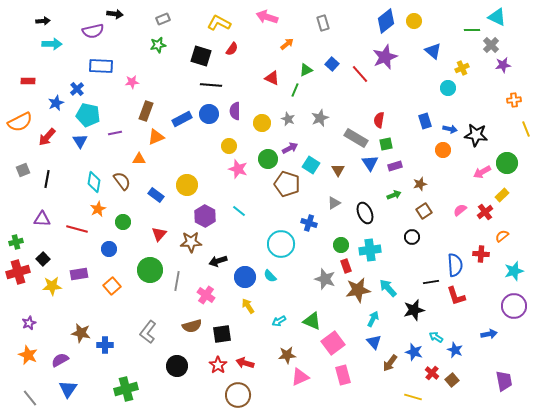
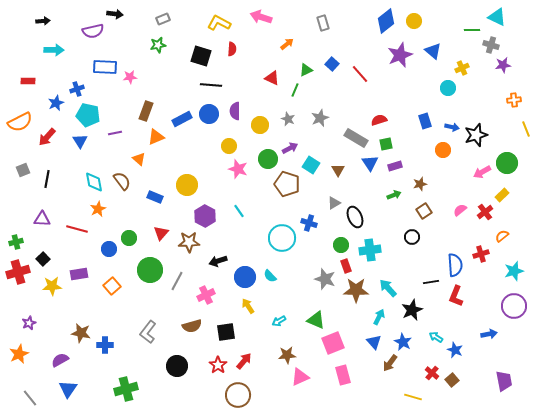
pink arrow at (267, 17): moved 6 px left
cyan arrow at (52, 44): moved 2 px right, 6 px down
gray cross at (491, 45): rotated 28 degrees counterclockwise
red semicircle at (232, 49): rotated 32 degrees counterclockwise
purple star at (385, 57): moved 15 px right, 2 px up
blue rectangle at (101, 66): moved 4 px right, 1 px down
pink star at (132, 82): moved 2 px left, 5 px up
blue cross at (77, 89): rotated 24 degrees clockwise
red semicircle at (379, 120): rotated 63 degrees clockwise
yellow circle at (262, 123): moved 2 px left, 2 px down
blue arrow at (450, 129): moved 2 px right, 2 px up
black star at (476, 135): rotated 25 degrees counterclockwise
orange triangle at (139, 159): rotated 40 degrees clockwise
cyan diamond at (94, 182): rotated 20 degrees counterclockwise
blue rectangle at (156, 195): moved 1 px left, 2 px down; rotated 14 degrees counterclockwise
cyan line at (239, 211): rotated 16 degrees clockwise
black ellipse at (365, 213): moved 10 px left, 4 px down
green circle at (123, 222): moved 6 px right, 16 px down
red triangle at (159, 234): moved 2 px right, 1 px up
brown star at (191, 242): moved 2 px left
cyan circle at (281, 244): moved 1 px right, 6 px up
red cross at (481, 254): rotated 21 degrees counterclockwise
gray line at (177, 281): rotated 18 degrees clockwise
brown star at (358, 290): moved 2 px left; rotated 10 degrees clockwise
pink cross at (206, 295): rotated 30 degrees clockwise
red L-shape at (456, 296): rotated 40 degrees clockwise
black star at (414, 310): moved 2 px left; rotated 10 degrees counterclockwise
cyan arrow at (373, 319): moved 6 px right, 2 px up
green triangle at (312, 321): moved 4 px right, 1 px up
black square at (222, 334): moved 4 px right, 2 px up
pink square at (333, 343): rotated 15 degrees clockwise
blue star at (414, 352): moved 11 px left, 10 px up; rotated 12 degrees clockwise
orange star at (28, 355): moved 9 px left, 1 px up; rotated 24 degrees clockwise
red arrow at (245, 363): moved 1 px left, 2 px up; rotated 114 degrees clockwise
